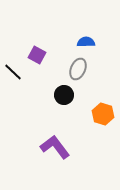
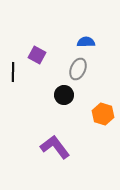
black line: rotated 48 degrees clockwise
